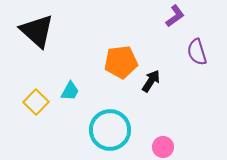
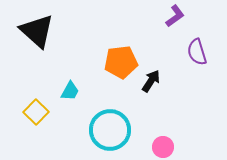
yellow square: moved 10 px down
